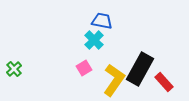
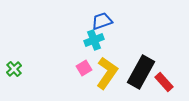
blue trapezoid: rotated 30 degrees counterclockwise
cyan cross: rotated 24 degrees clockwise
black rectangle: moved 1 px right, 3 px down
yellow L-shape: moved 7 px left, 7 px up
